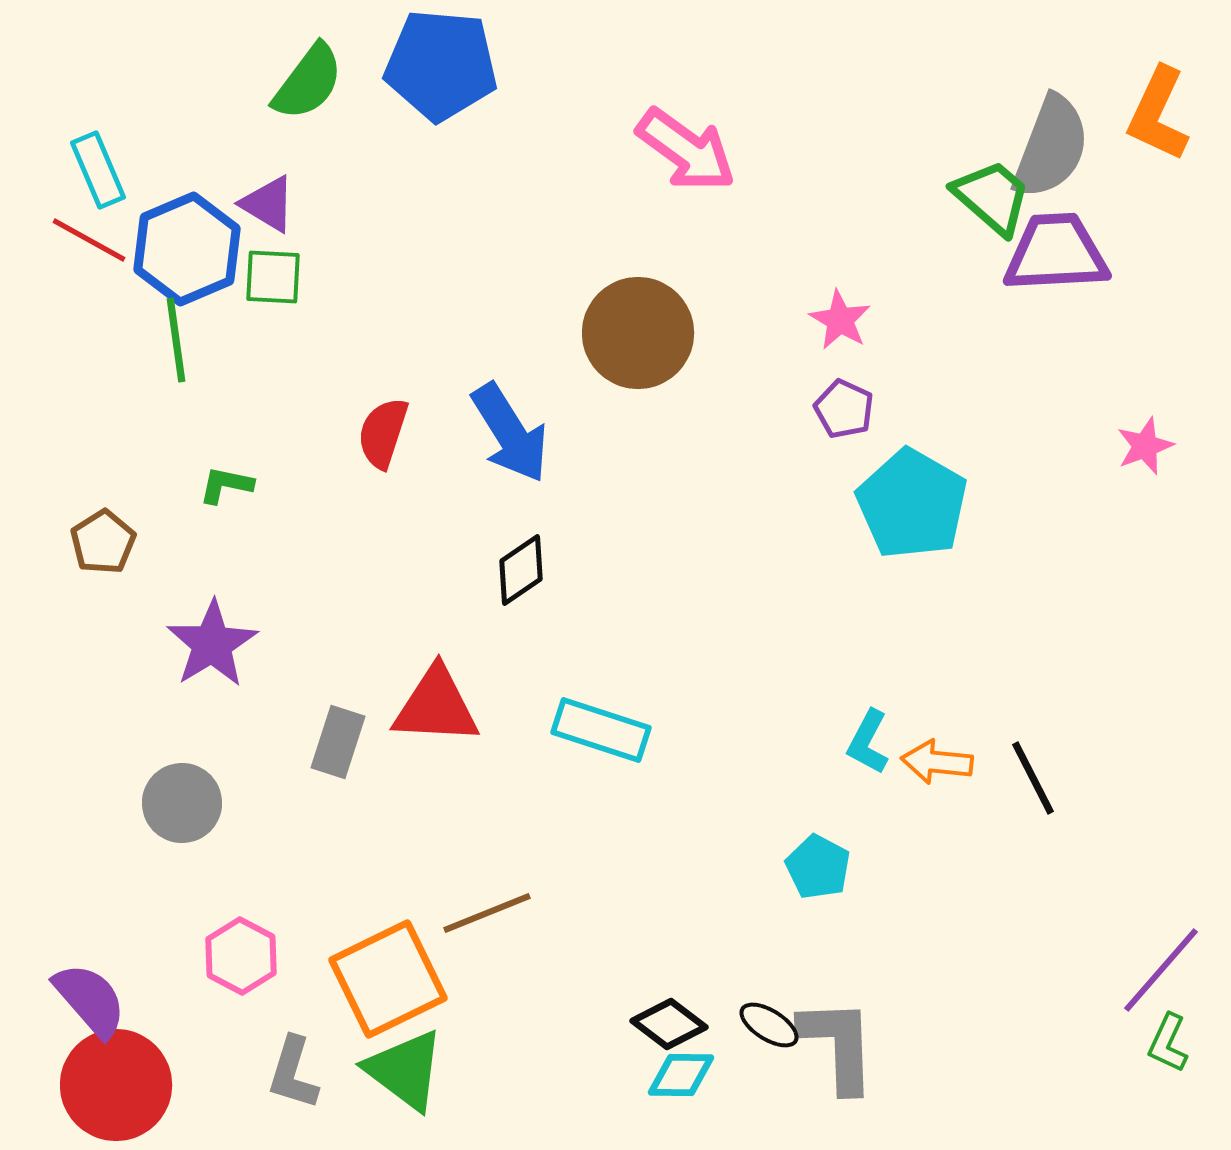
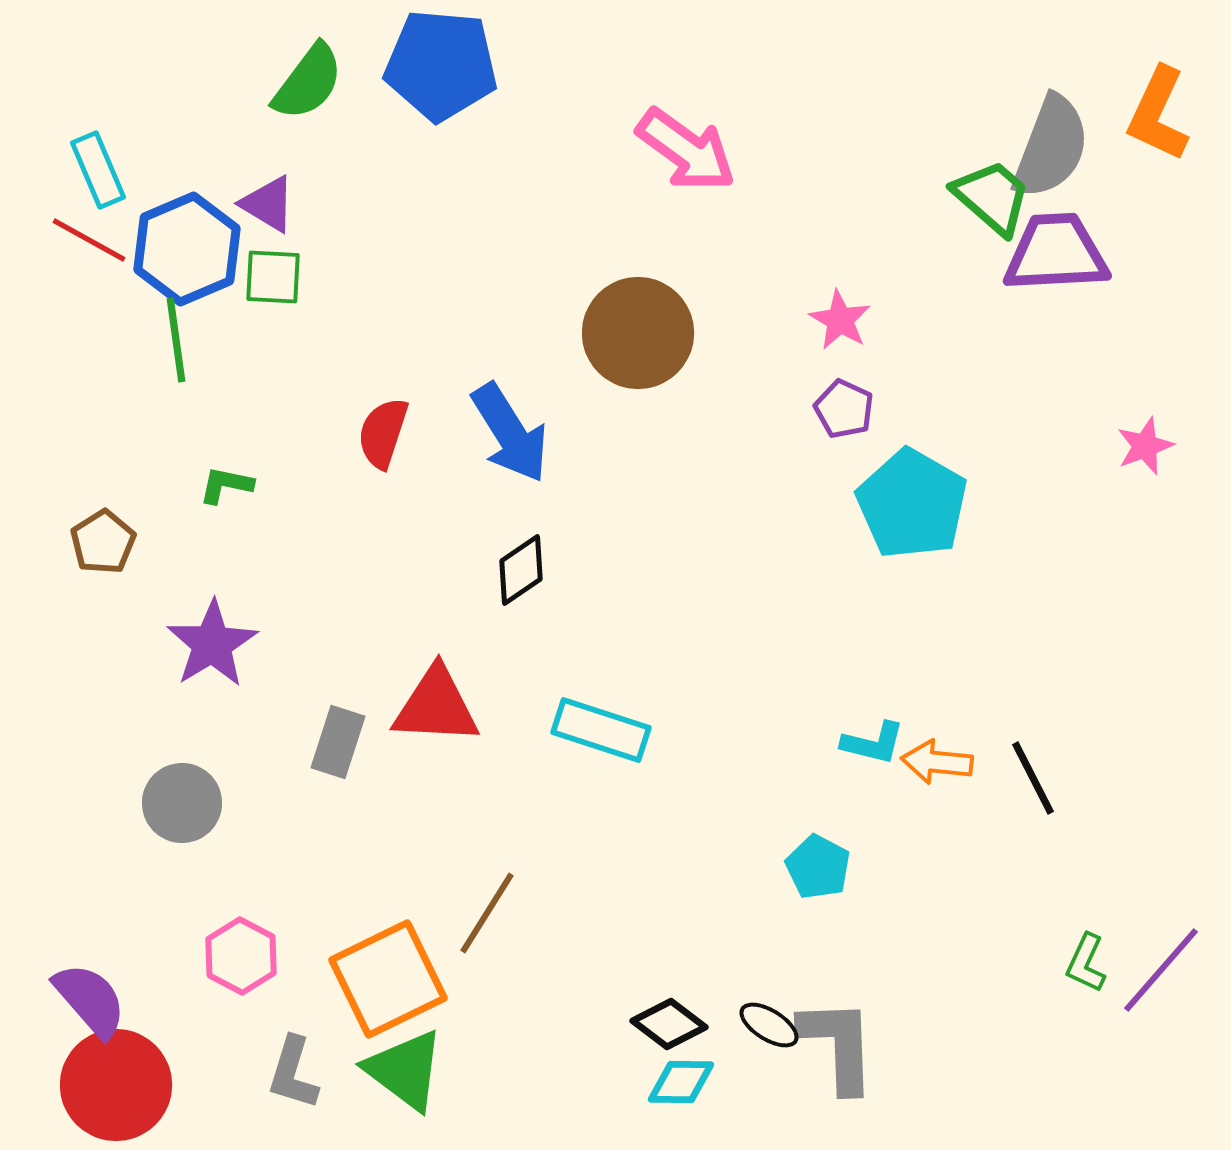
cyan L-shape at (868, 742): moved 5 px right, 1 px down; rotated 104 degrees counterclockwise
brown line at (487, 913): rotated 36 degrees counterclockwise
green L-shape at (1168, 1043): moved 82 px left, 80 px up
cyan diamond at (681, 1075): moved 7 px down
